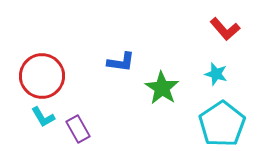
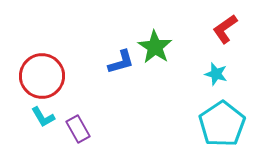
red L-shape: rotated 96 degrees clockwise
blue L-shape: rotated 24 degrees counterclockwise
green star: moved 7 px left, 41 px up
